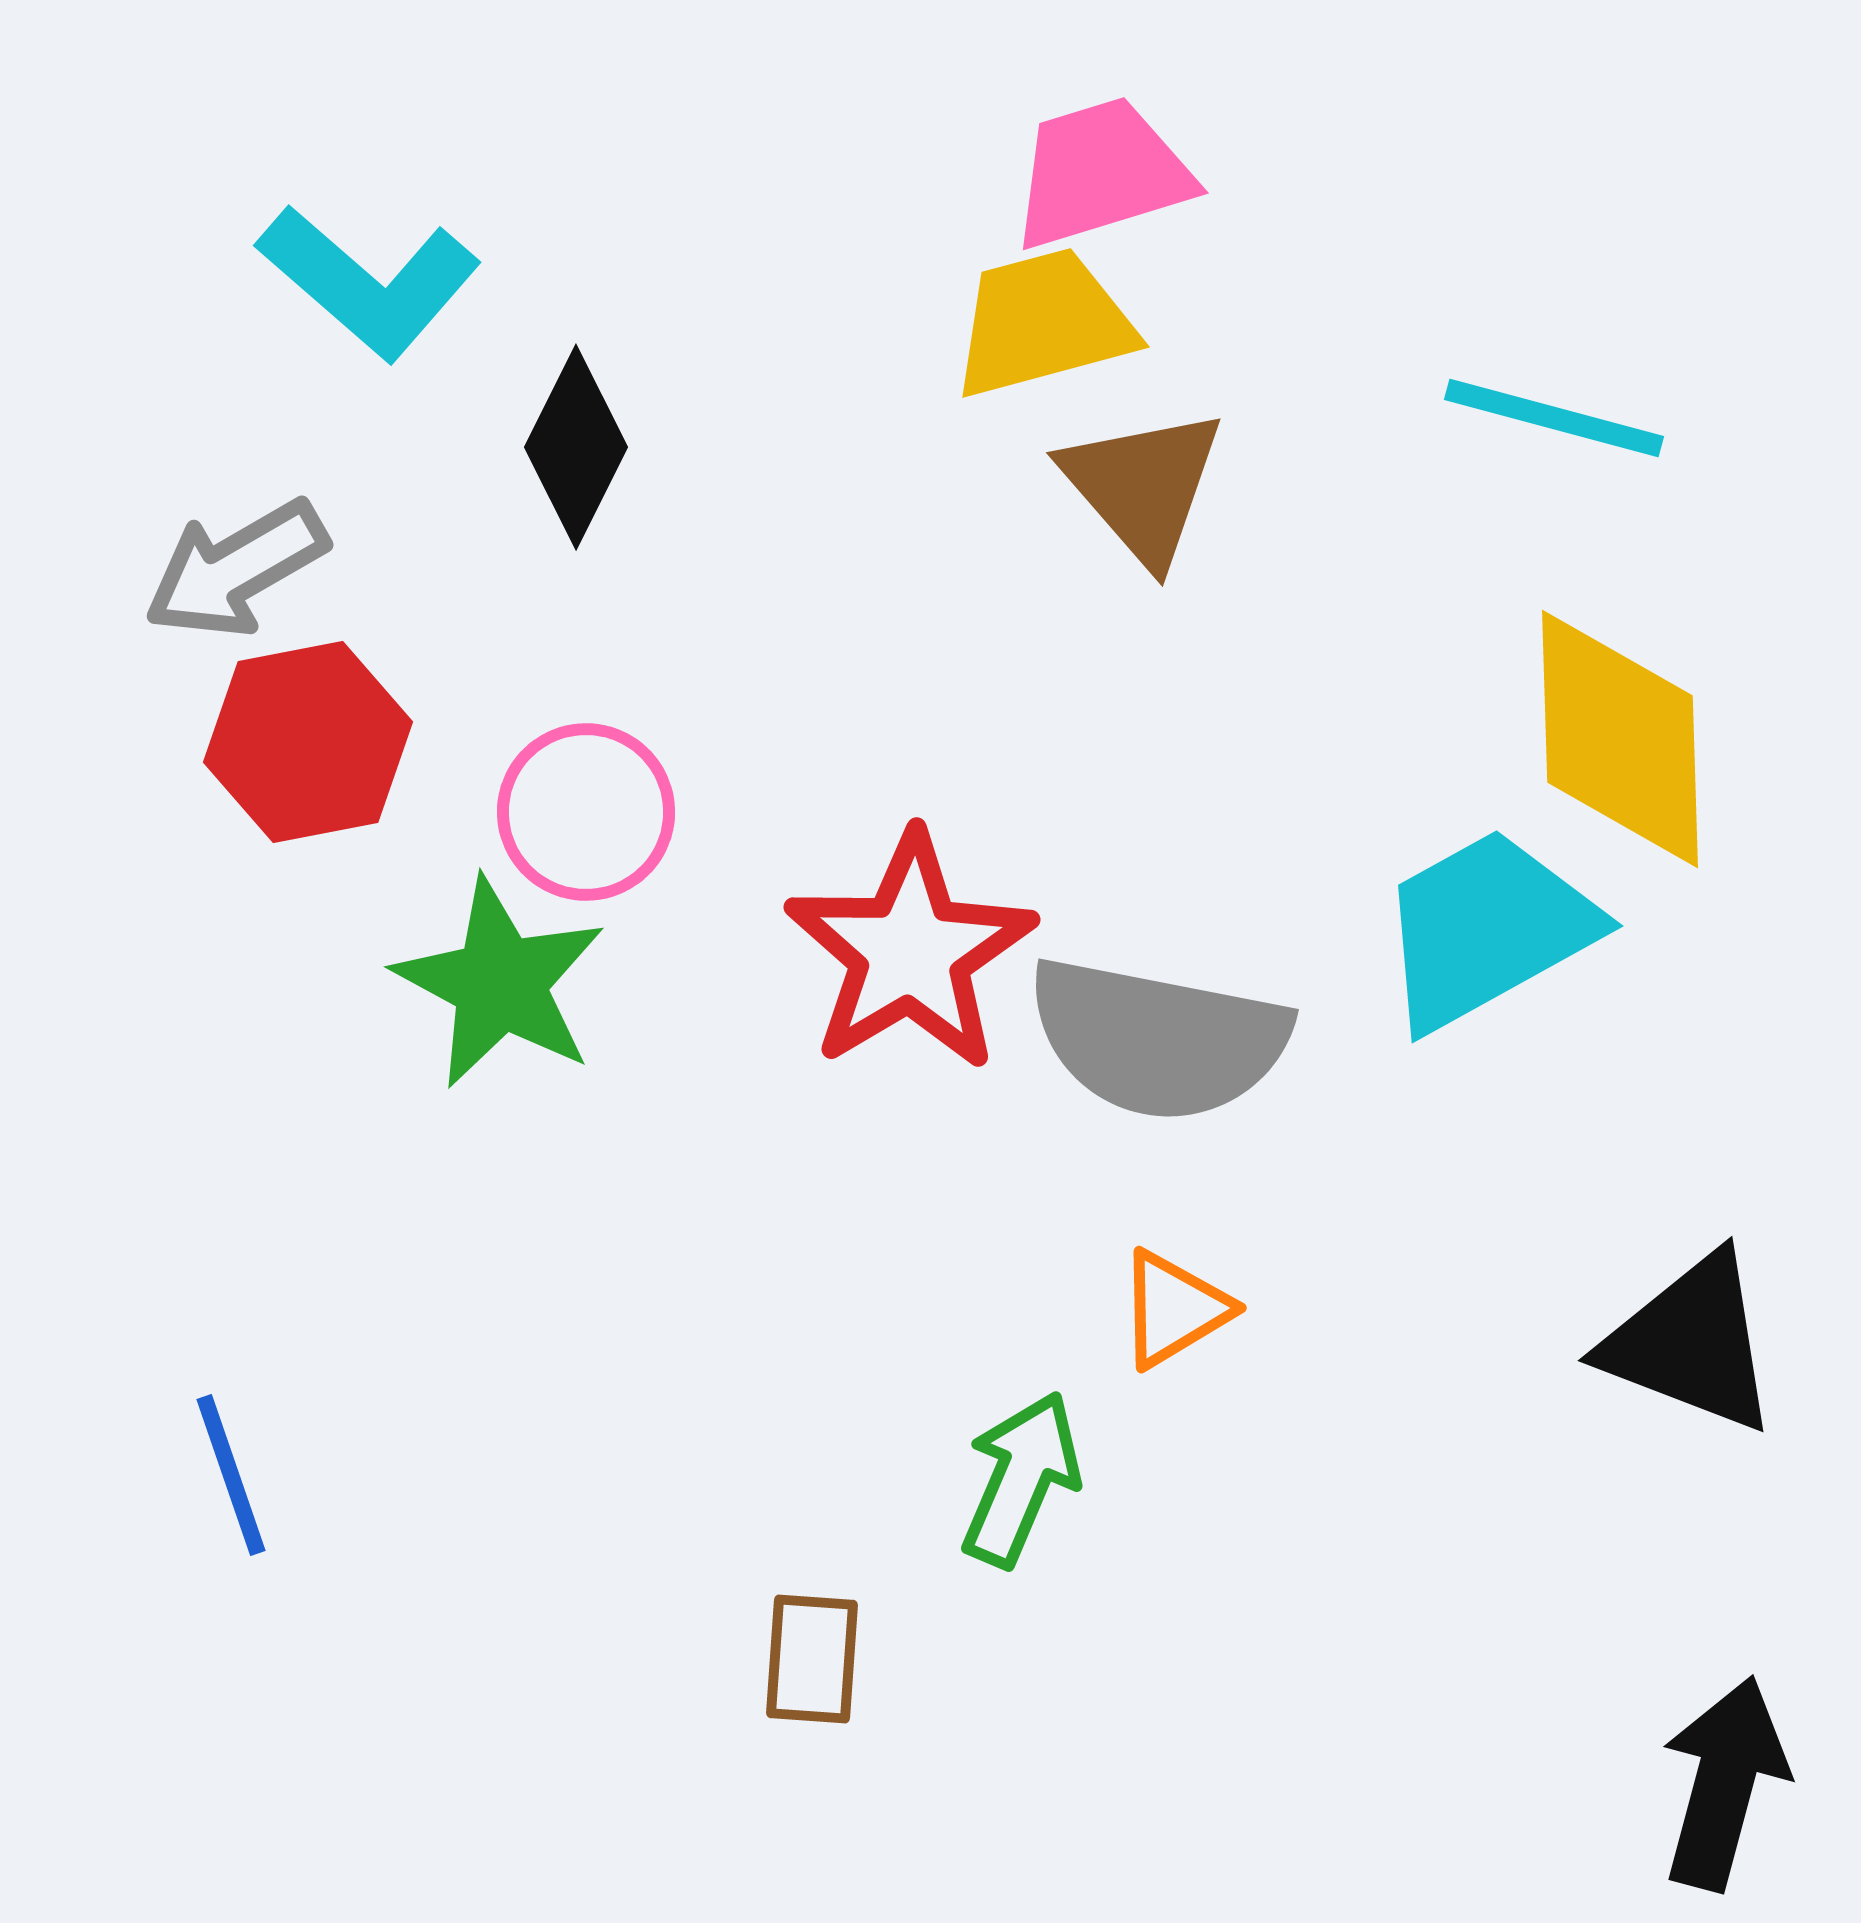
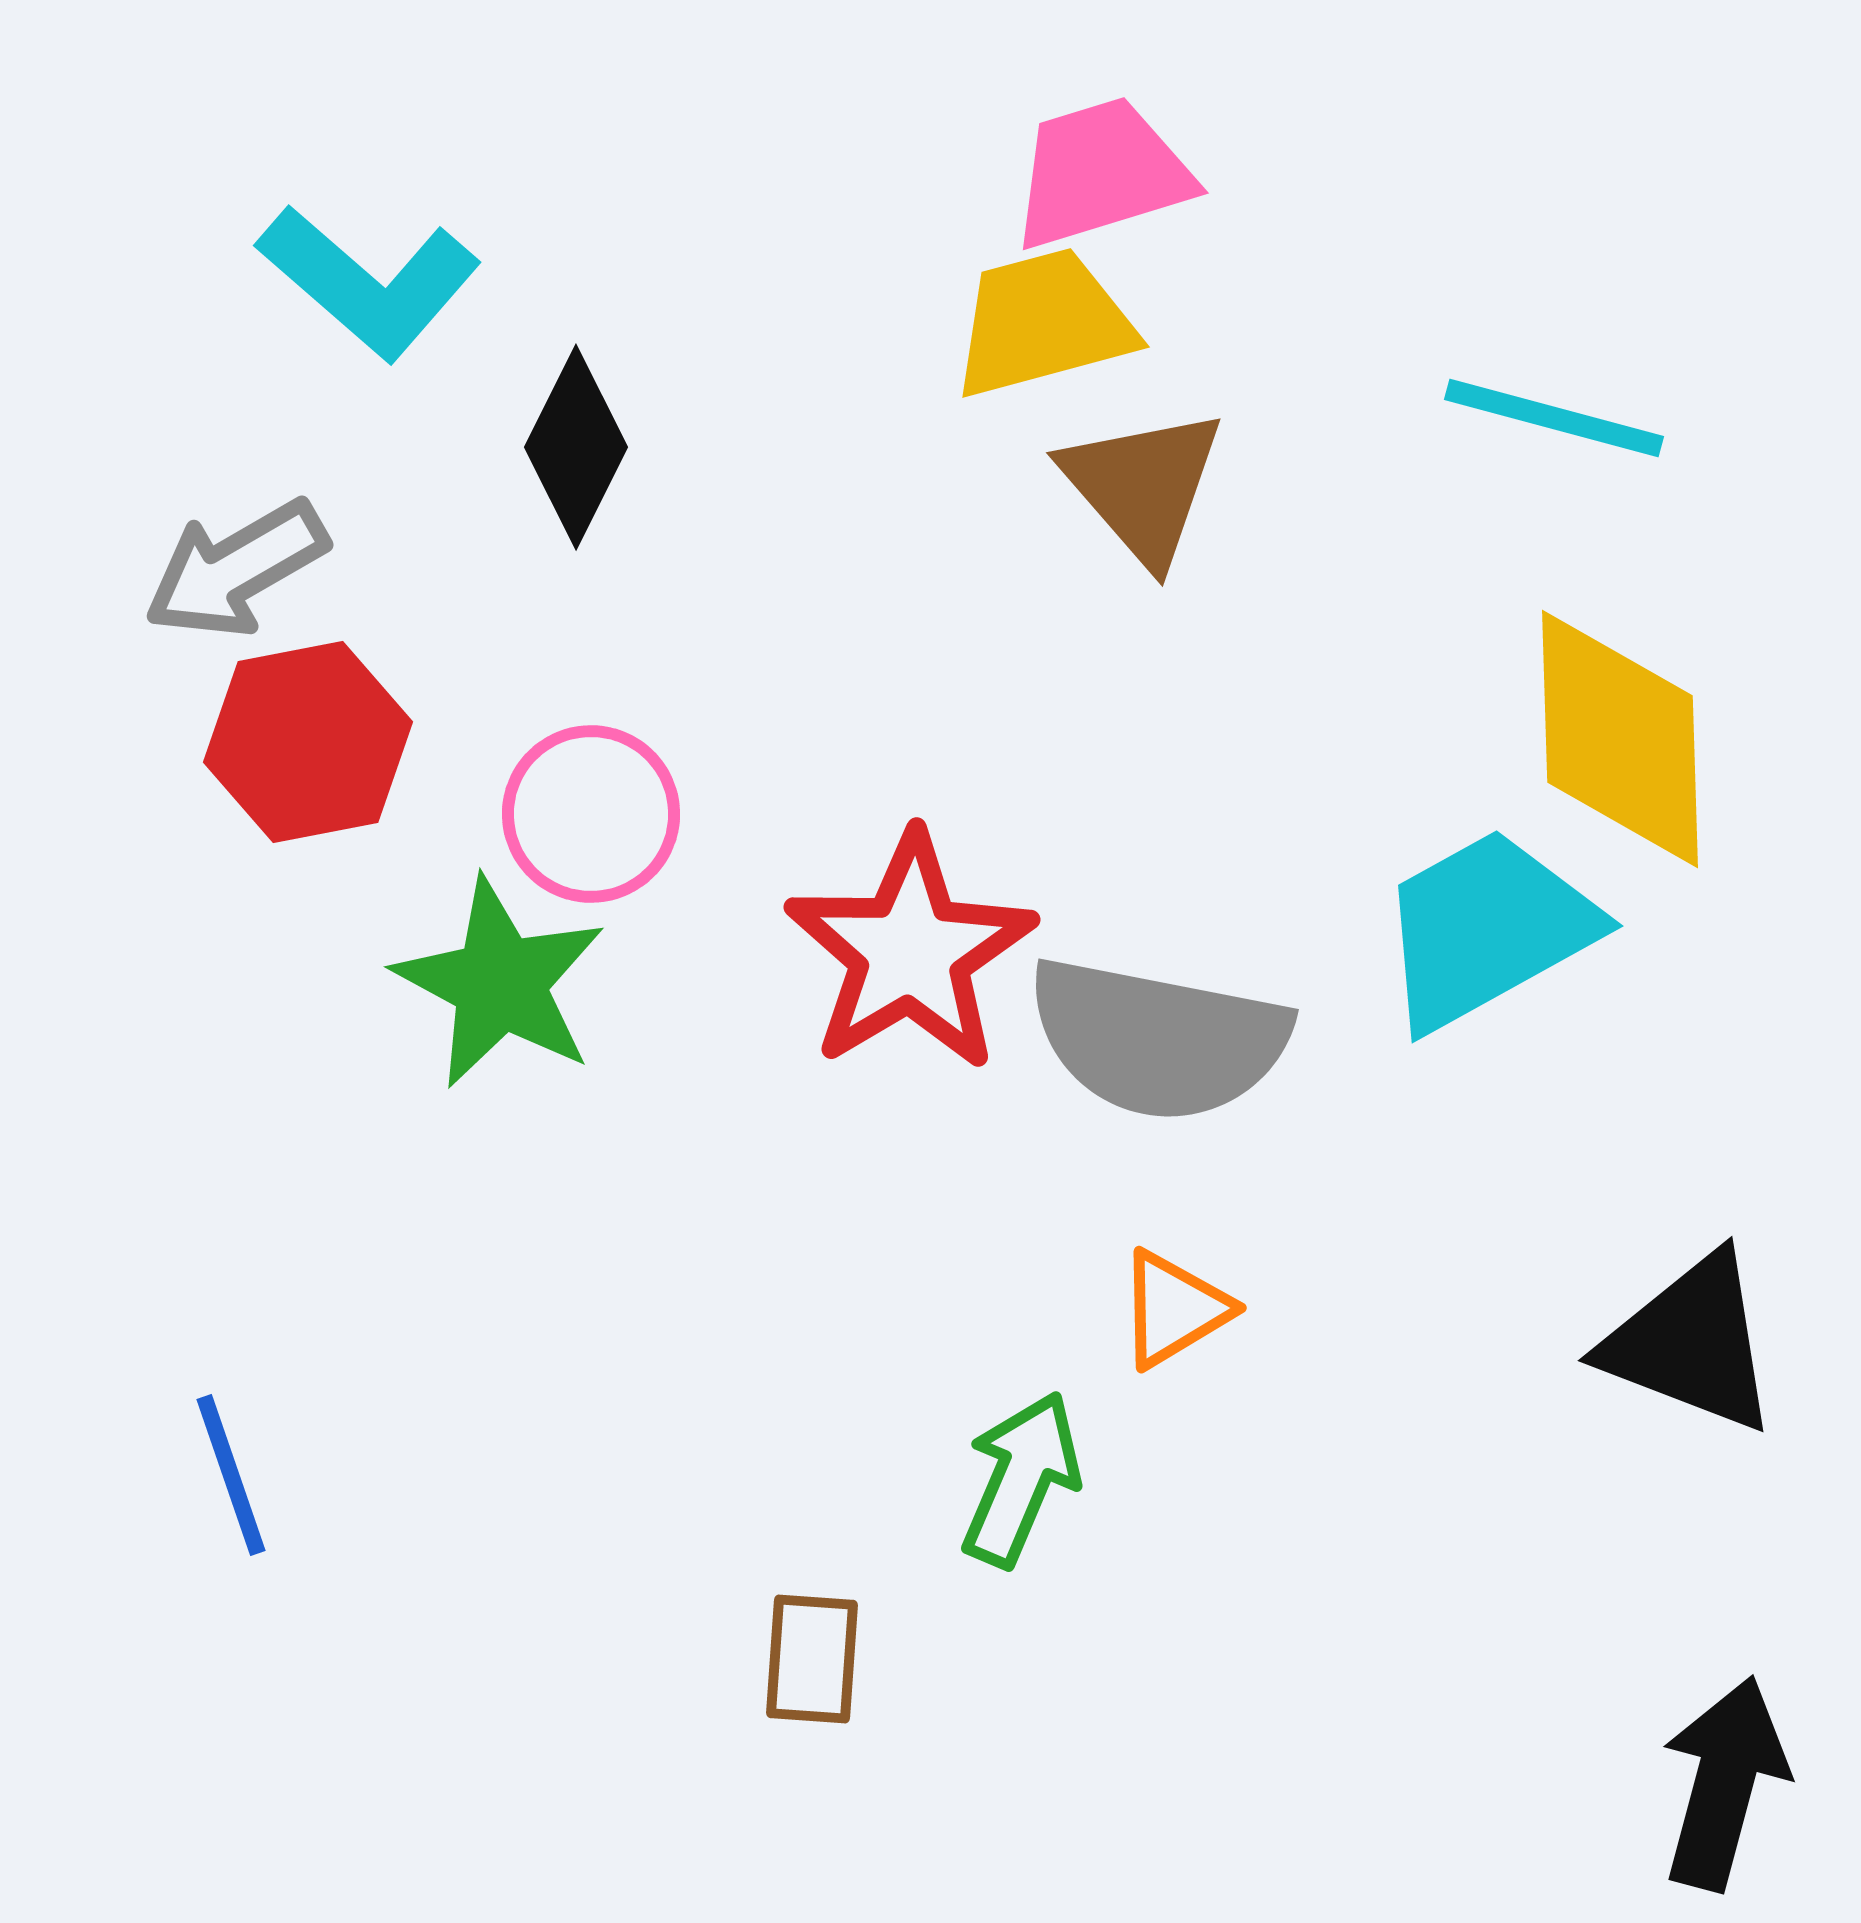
pink circle: moved 5 px right, 2 px down
